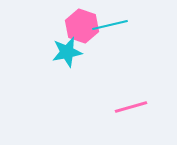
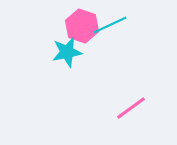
cyan line: rotated 12 degrees counterclockwise
pink line: moved 1 px down; rotated 20 degrees counterclockwise
